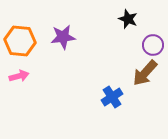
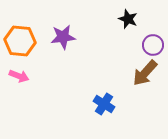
pink arrow: rotated 36 degrees clockwise
blue cross: moved 8 px left, 7 px down; rotated 25 degrees counterclockwise
